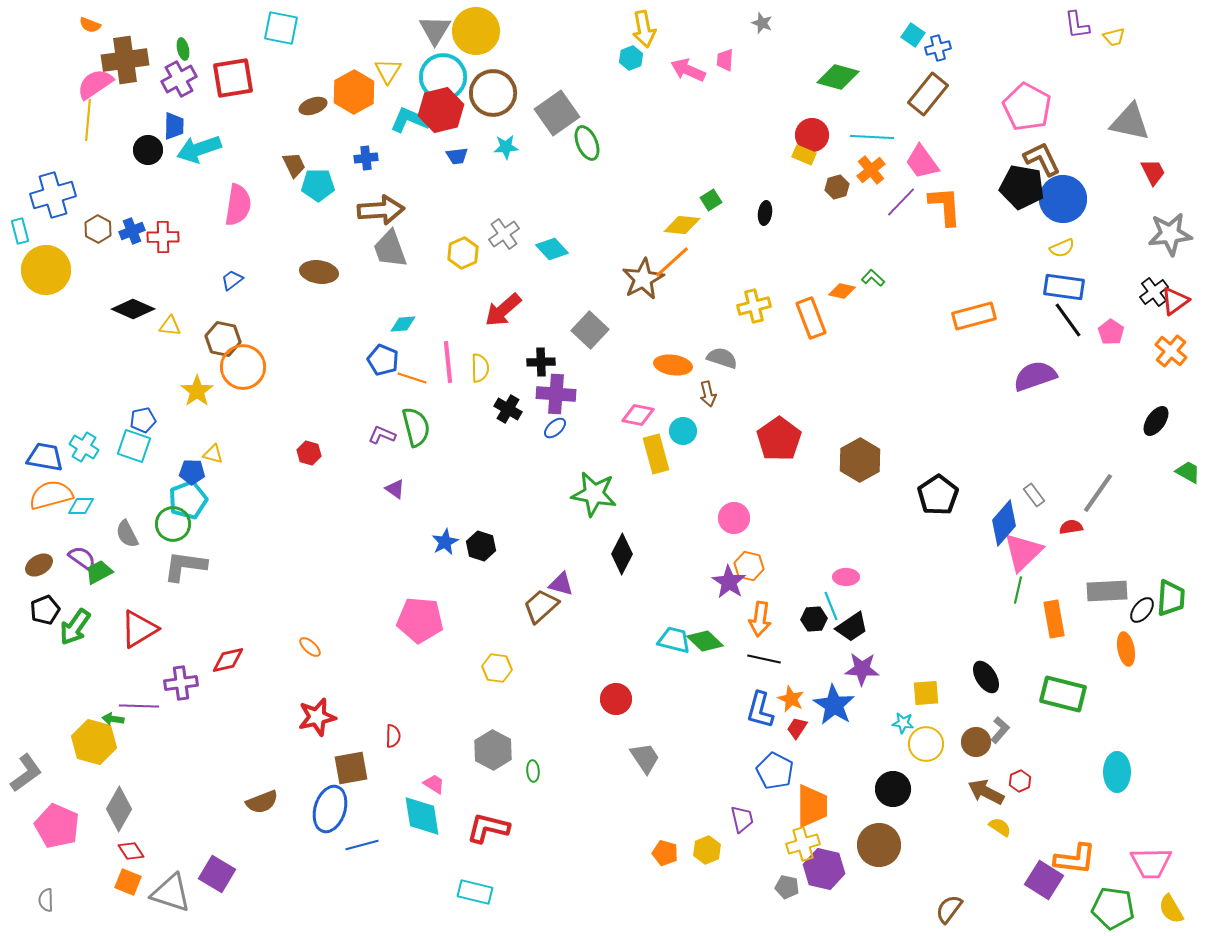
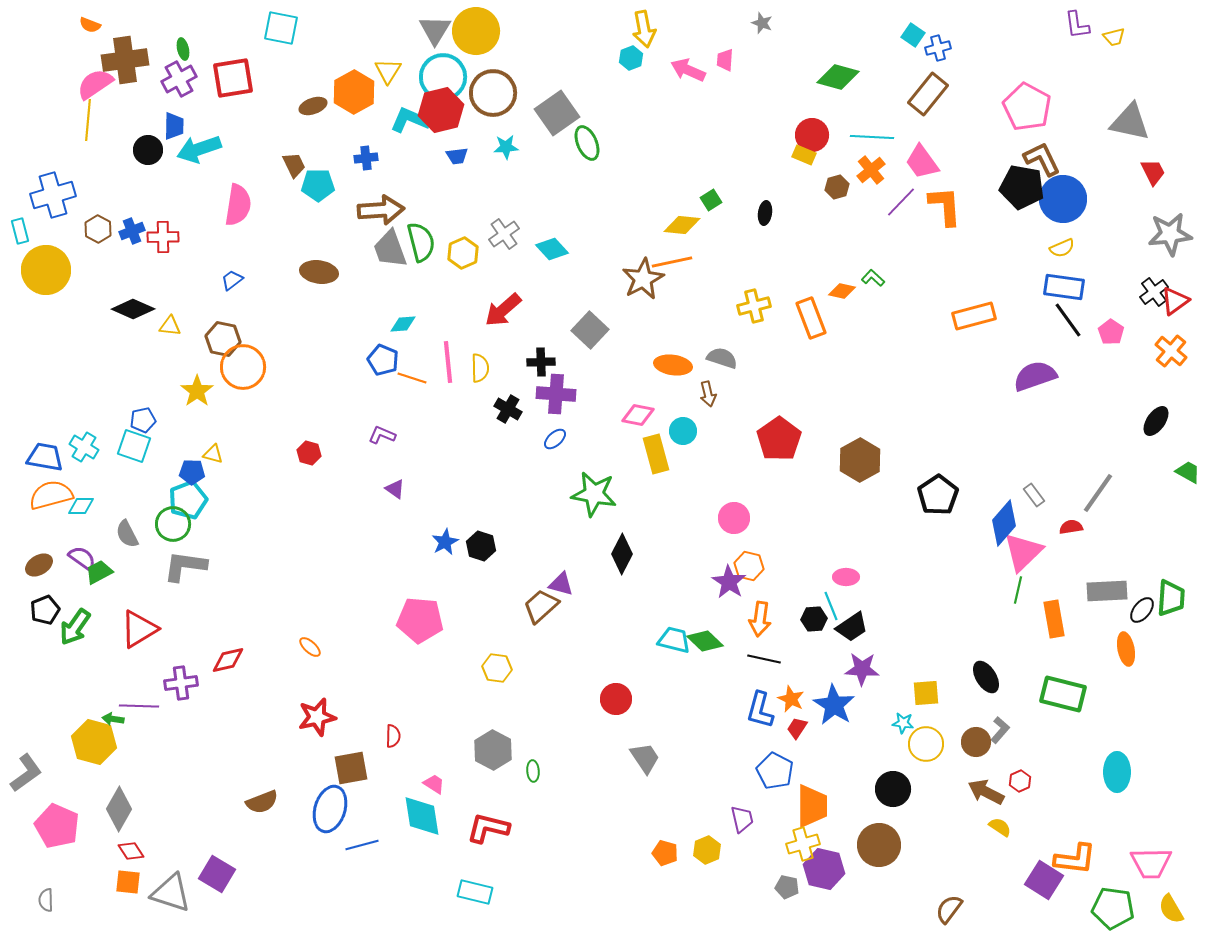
orange line at (672, 262): rotated 30 degrees clockwise
green semicircle at (416, 427): moved 5 px right, 185 px up
blue ellipse at (555, 428): moved 11 px down
orange square at (128, 882): rotated 16 degrees counterclockwise
